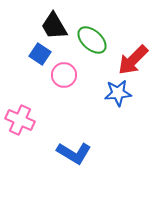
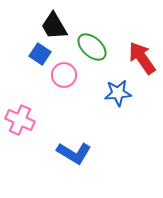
green ellipse: moved 7 px down
red arrow: moved 9 px right, 2 px up; rotated 100 degrees clockwise
